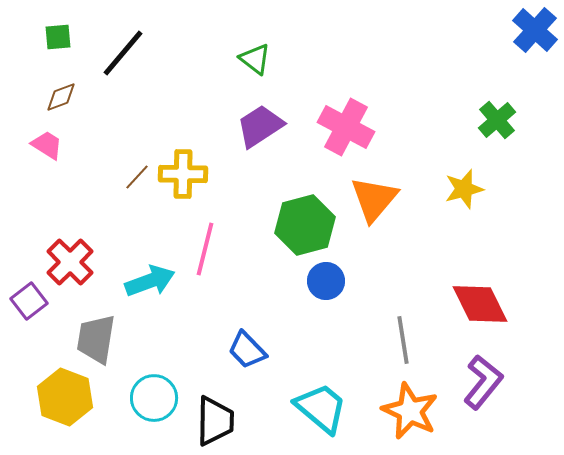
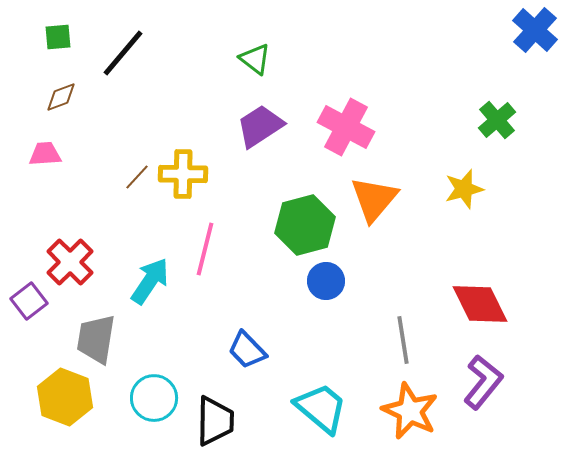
pink trapezoid: moved 2 px left, 9 px down; rotated 36 degrees counterclockwise
cyan arrow: rotated 36 degrees counterclockwise
